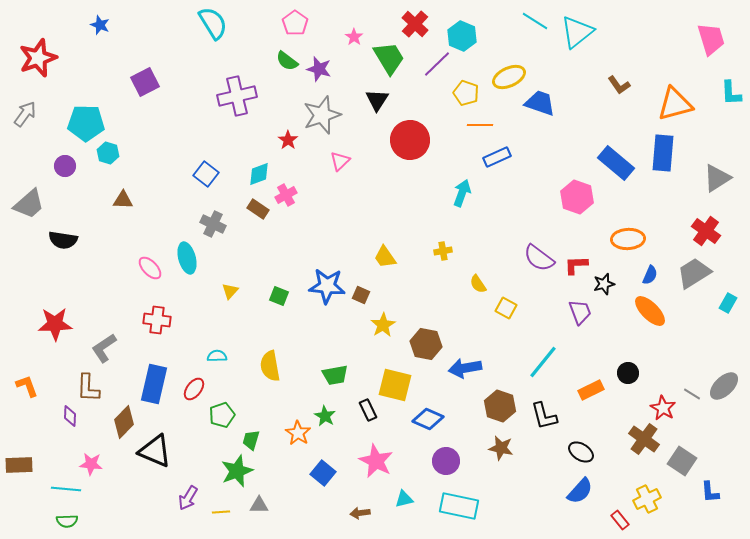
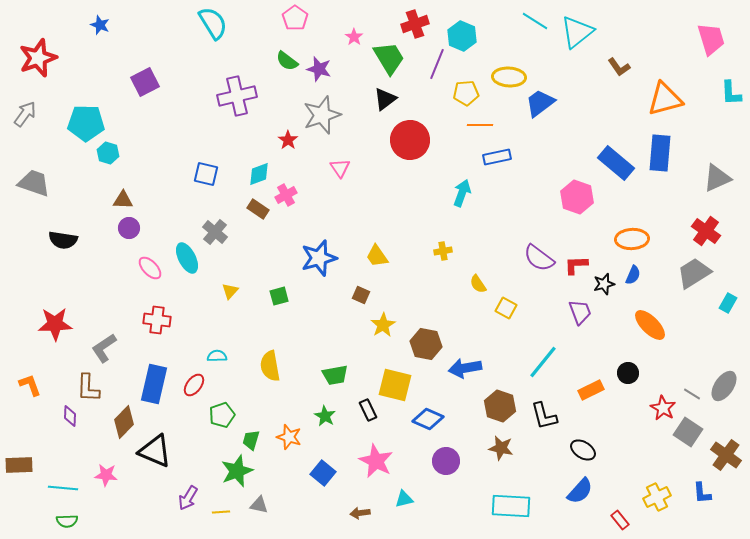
pink pentagon at (295, 23): moved 5 px up
red cross at (415, 24): rotated 28 degrees clockwise
purple line at (437, 64): rotated 24 degrees counterclockwise
yellow ellipse at (509, 77): rotated 28 degrees clockwise
brown L-shape at (619, 85): moved 18 px up
yellow pentagon at (466, 93): rotated 25 degrees counterclockwise
black triangle at (377, 100): moved 8 px right, 1 px up; rotated 20 degrees clockwise
blue trapezoid at (540, 103): rotated 56 degrees counterclockwise
orange triangle at (675, 104): moved 10 px left, 5 px up
blue rectangle at (663, 153): moved 3 px left
blue rectangle at (497, 157): rotated 12 degrees clockwise
pink triangle at (340, 161): moved 7 px down; rotated 20 degrees counterclockwise
purple circle at (65, 166): moved 64 px right, 62 px down
blue square at (206, 174): rotated 25 degrees counterclockwise
gray triangle at (717, 178): rotated 8 degrees clockwise
gray trapezoid at (29, 204): moved 5 px right, 21 px up; rotated 120 degrees counterclockwise
gray cross at (213, 224): moved 2 px right, 8 px down; rotated 15 degrees clockwise
orange ellipse at (628, 239): moved 4 px right
yellow trapezoid at (385, 257): moved 8 px left, 1 px up
cyan ellipse at (187, 258): rotated 12 degrees counterclockwise
blue semicircle at (650, 275): moved 17 px left
blue star at (327, 286): moved 8 px left, 28 px up; rotated 21 degrees counterclockwise
green square at (279, 296): rotated 36 degrees counterclockwise
orange ellipse at (650, 311): moved 14 px down
orange L-shape at (27, 386): moved 3 px right, 1 px up
gray ellipse at (724, 386): rotated 12 degrees counterclockwise
red ellipse at (194, 389): moved 4 px up
orange star at (298, 433): moved 9 px left, 4 px down; rotated 15 degrees counterclockwise
brown cross at (644, 439): moved 82 px right, 16 px down
black ellipse at (581, 452): moved 2 px right, 2 px up
gray square at (682, 461): moved 6 px right, 29 px up
pink star at (91, 464): moved 15 px right, 11 px down
cyan line at (66, 489): moved 3 px left, 1 px up
blue L-shape at (710, 492): moved 8 px left, 1 px down
yellow cross at (647, 499): moved 10 px right, 2 px up
gray triangle at (259, 505): rotated 12 degrees clockwise
cyan rectangle at (459, 506): moved 52 px right; rotated 9 degrees counterclockwise
